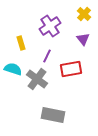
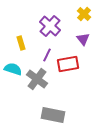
purple cross: rotated 15 degrees counterclockwise
purple line: moved 1 px up
red rectangle: moved 3 px left, 5 px up
